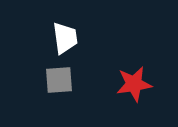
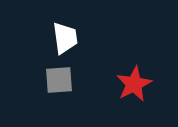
red star: rotated 18 degrees counterclockwise
